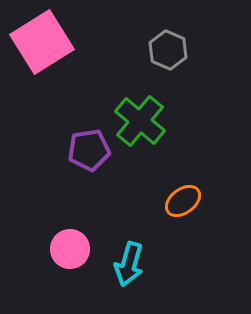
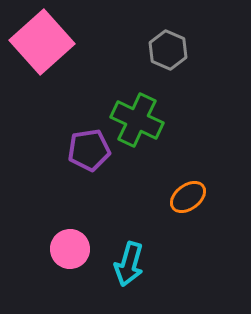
pink square: rotated 10 degrees counterclockwise
green cross: moved 3 px left, 1 px up; rotated 15 degrees counterclockwise
orange ellipse: moved 5 px right, 4 px up
